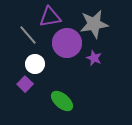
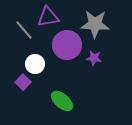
purple triangle: moved 2 px left
gray star: moved 1 px right; rotated 12 degrees clockwise
gray line: moved 4 px left, 5 px up
purple circle: moved 2 px down
purple star: rotated 14 degrees counterclockwise
purple square: moved 2 px left, 2 px up
